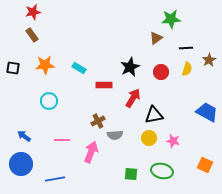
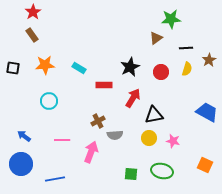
red star: rotated 21 degrees counterclockwise
